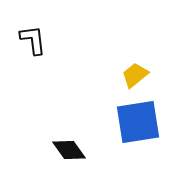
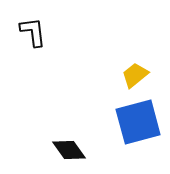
black L-shape: moved 8 px up
blue square: rotated 6 degrees counterclockwise
